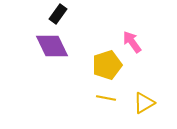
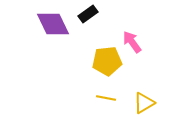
black rectangle: moved 30 px right; rotated 18 degrees clockwise
purple diamond: moved 1 px right, 22 px up
yellow pentagon: moved 4 px up; rotated 12 degrees clockwise
